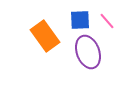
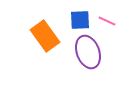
pink line: rotated 24 degrees counterclockwise
